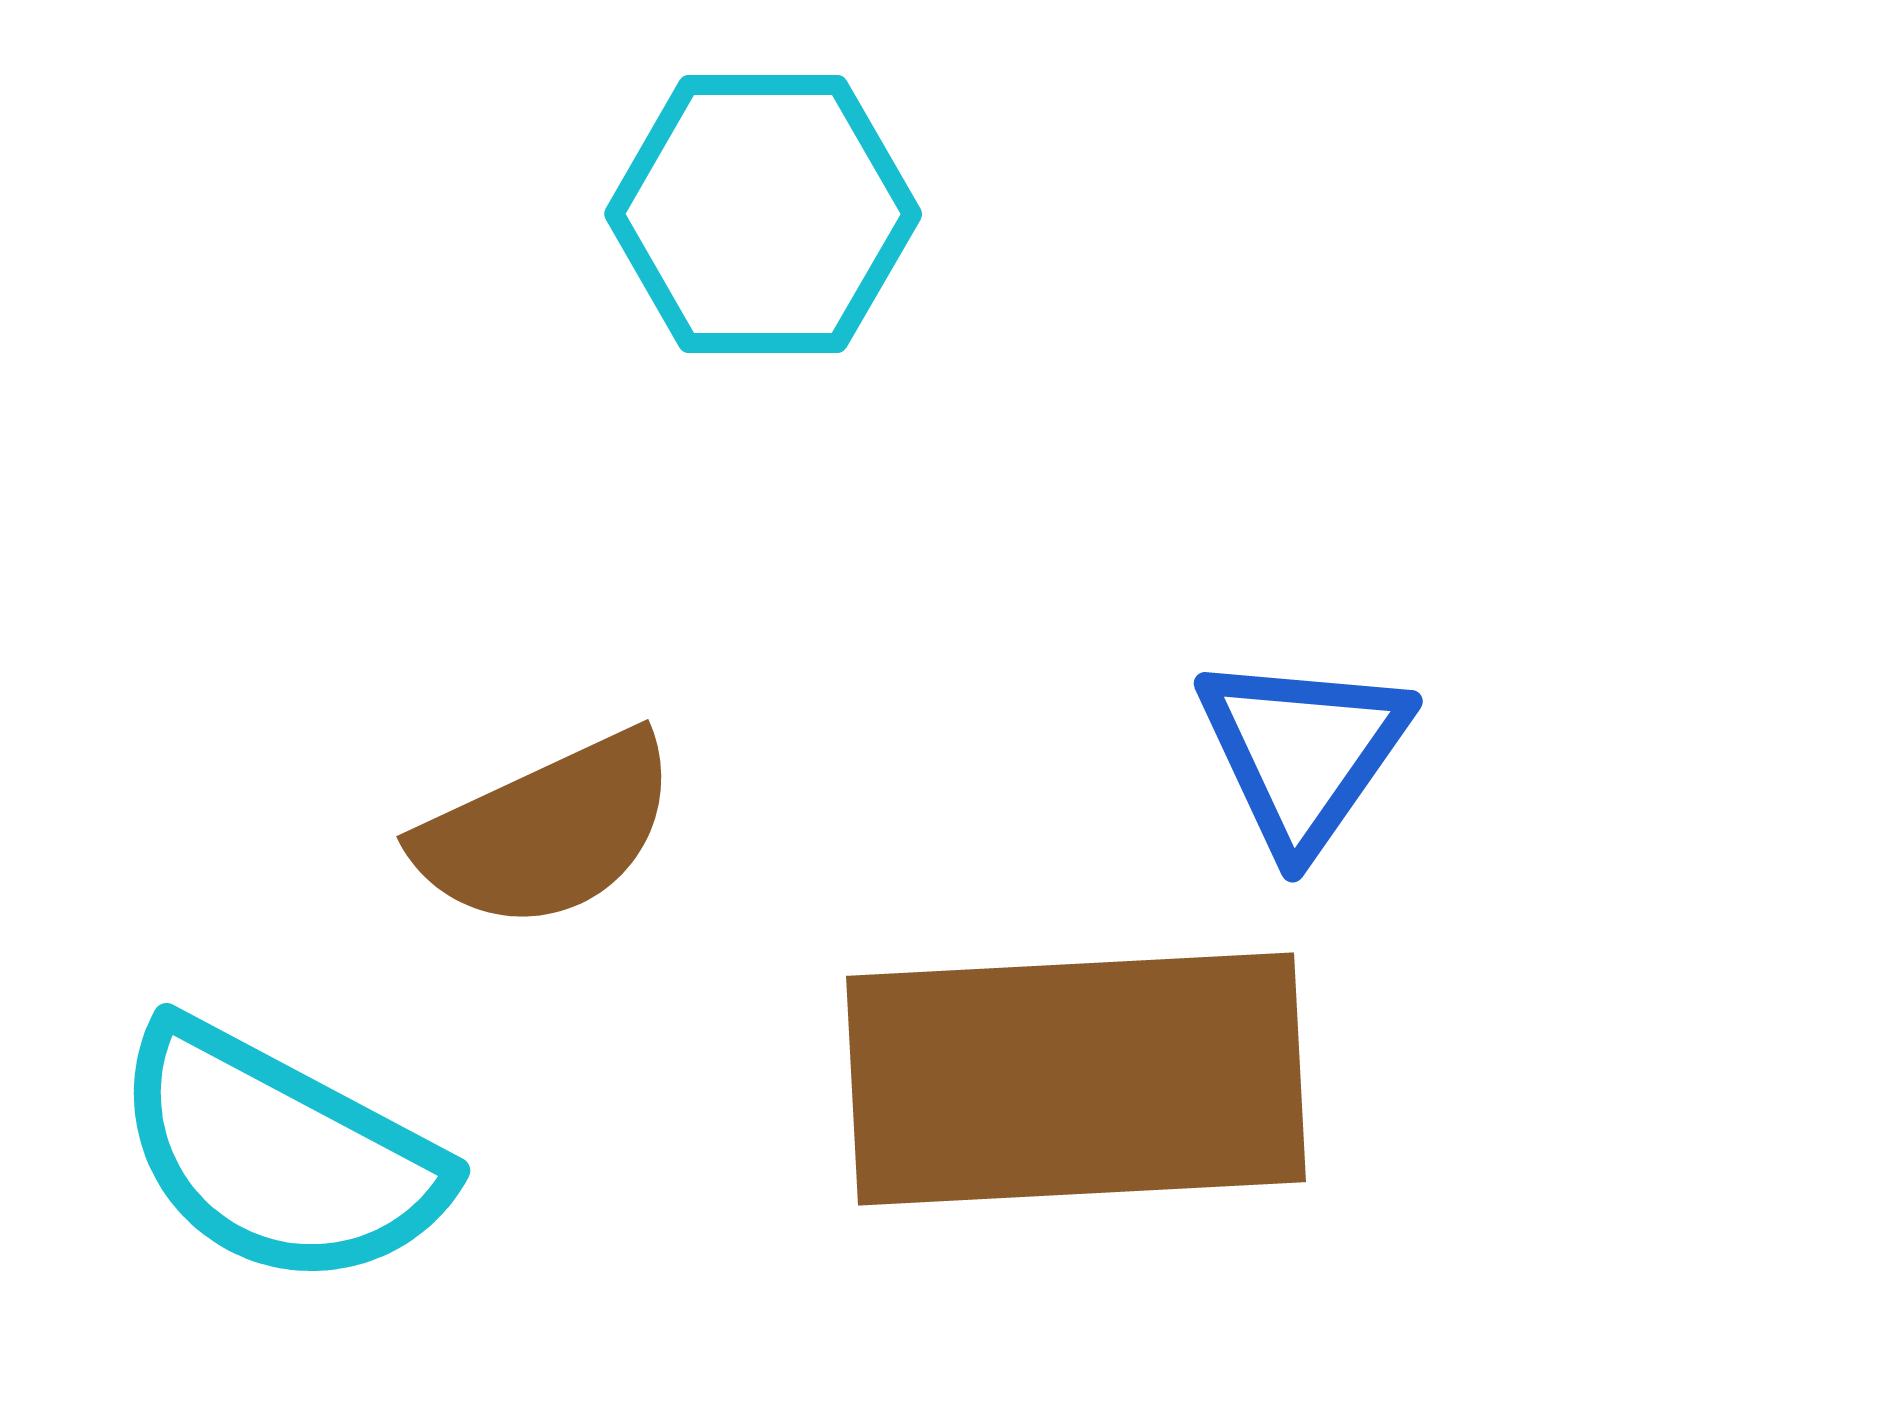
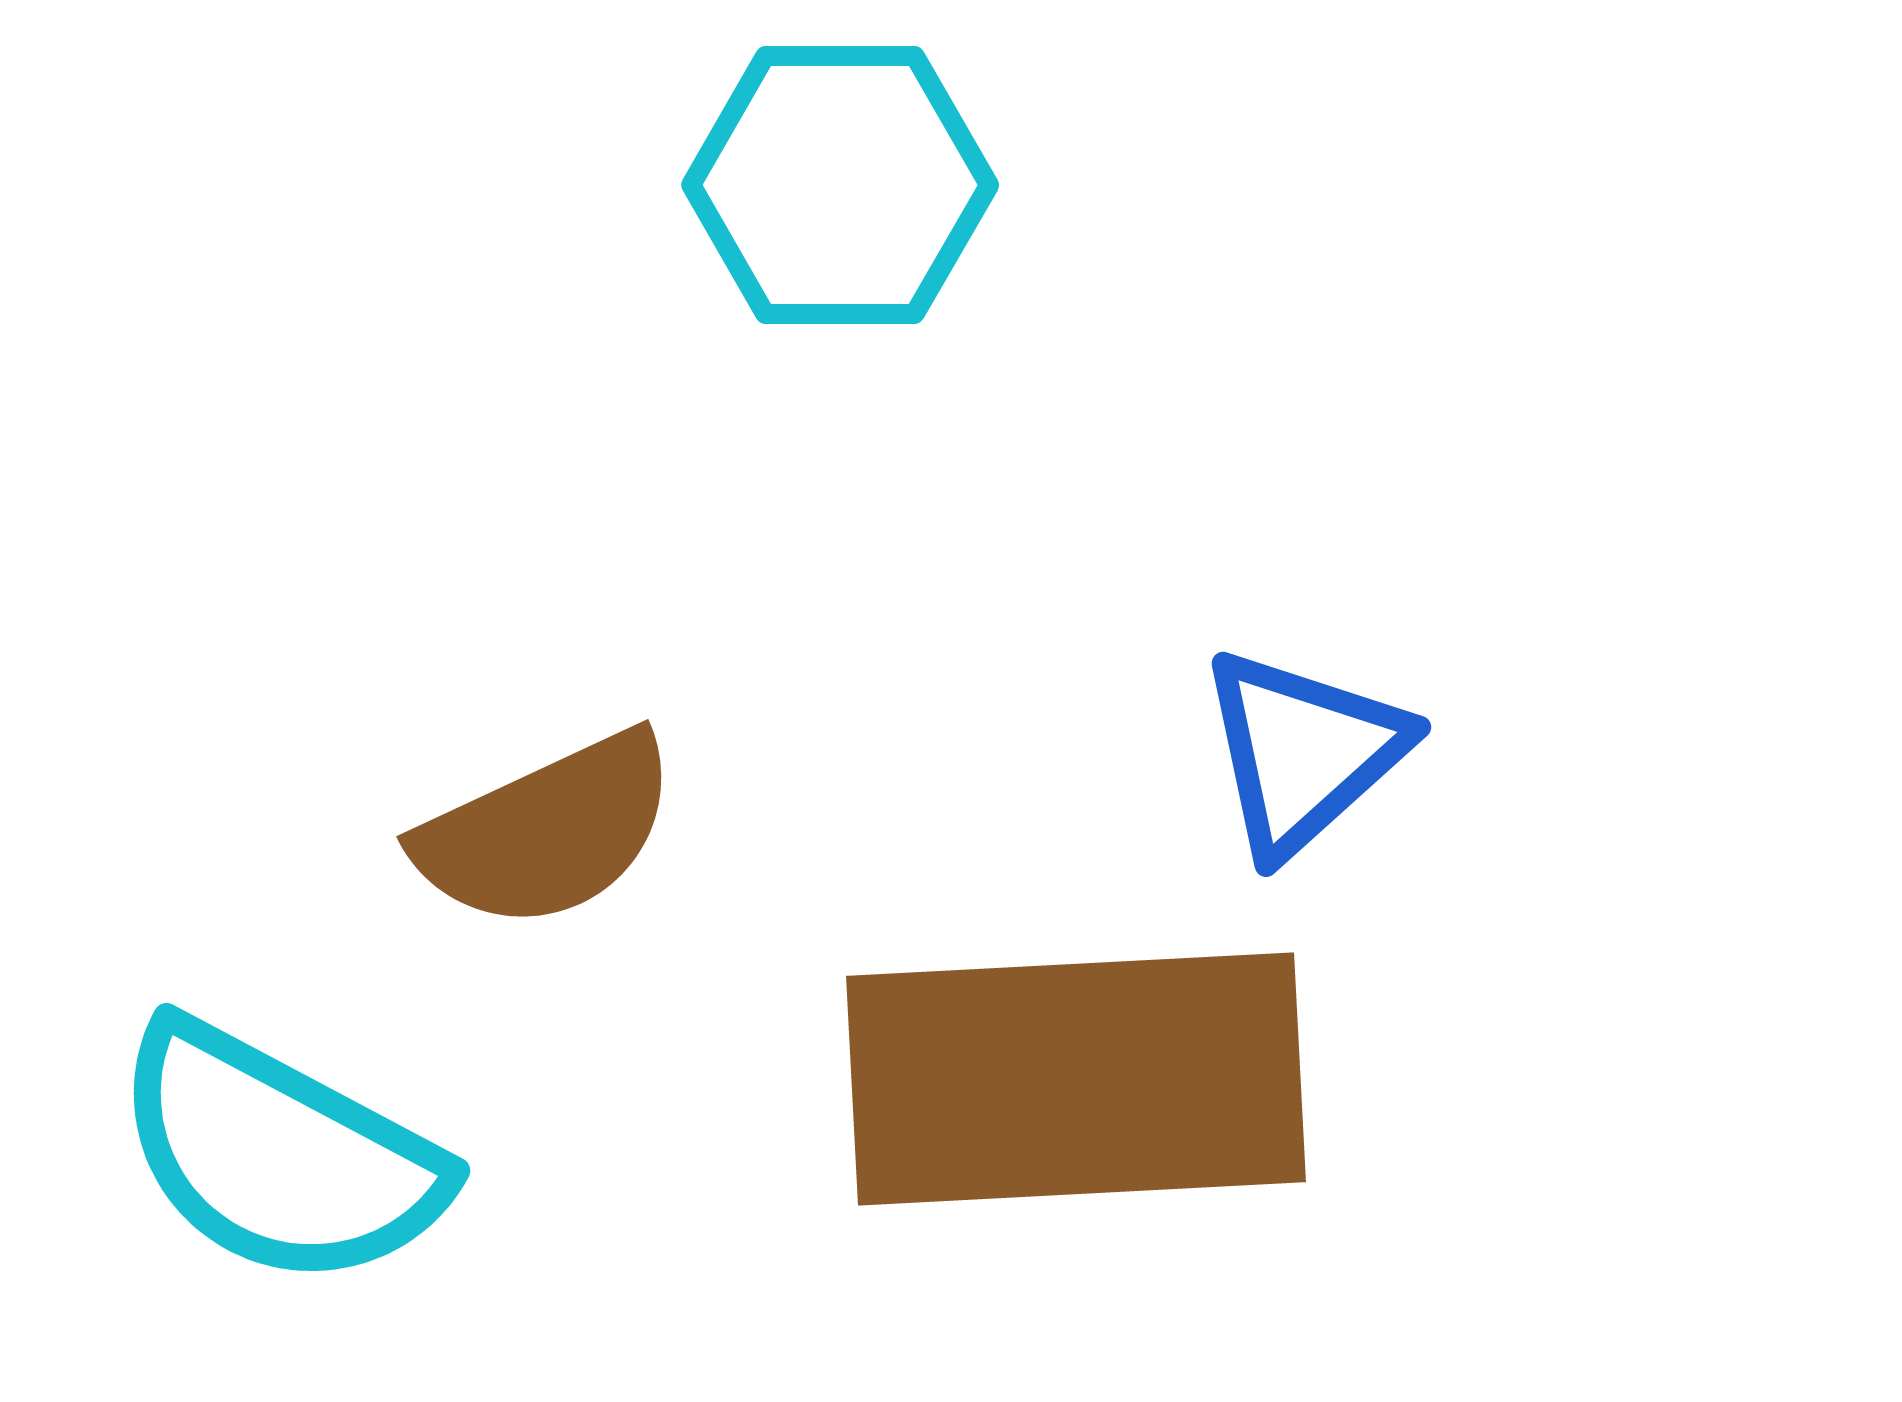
cyan hexagon: moved 77 px right, 29 px up
blue triangle: rotated 13 degrees clockwise
